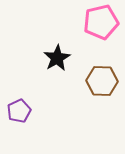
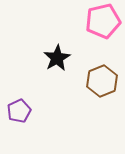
pink pentagon: moved 2 px right, 1 px up
brown hexagon: rotated 24 degrees counterclockwise
